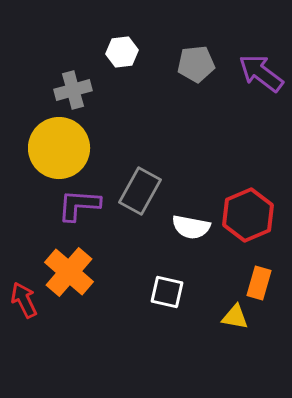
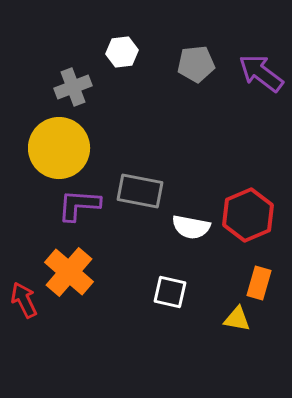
gray cross: moved 3 px up; rotated 6 degrees counterclockwise
gray rectangle: rotated 72 degrees clockwise
white square: moved 3 px right
yellow triangle: moved 2 px right, 2 px down
